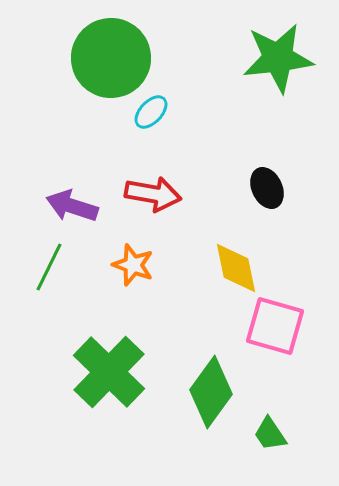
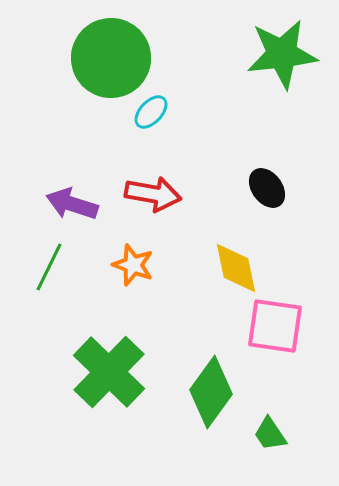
green star: moved 4 px right, 4 px up
black ellipse: rotated 12 degrees counterclockwise
purple arrow: moved 2 px up
pink square: rotated 8 degrees counterclockwise
